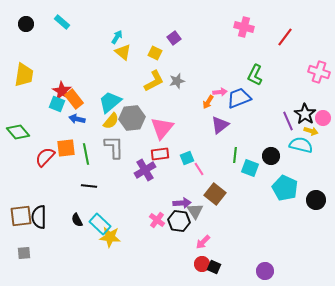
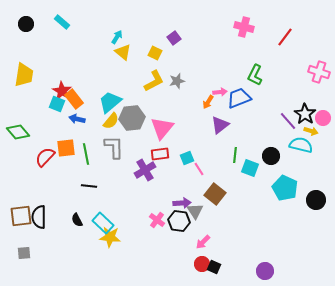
purple line at (288, 121): rotated 18 degrees counterclockwise
cyan rectangle at (100, 224): moved 3 px right, 1 px up
